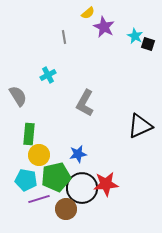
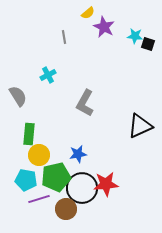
cyan star: rotated 21 degrees counterclockwise
